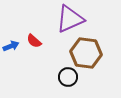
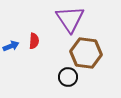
purple triangle: rotated 40 degrees counterclockwise
red semicircle: rotated 126 degrees counterclockwise
